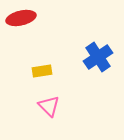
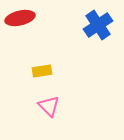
red ellipse: moved 1 px left
blue cross: moved 32 px up
